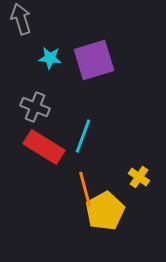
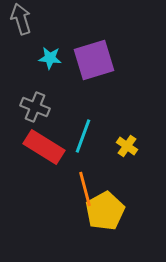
yellow cross: moved 12 px left, 31 px up
